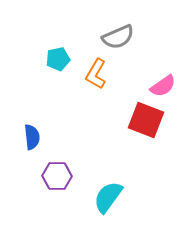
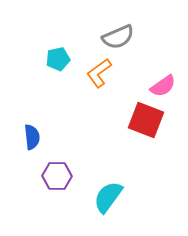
orange L-shape: moved 3 px right, 1 px up; rotated 24 degrees clockwise
